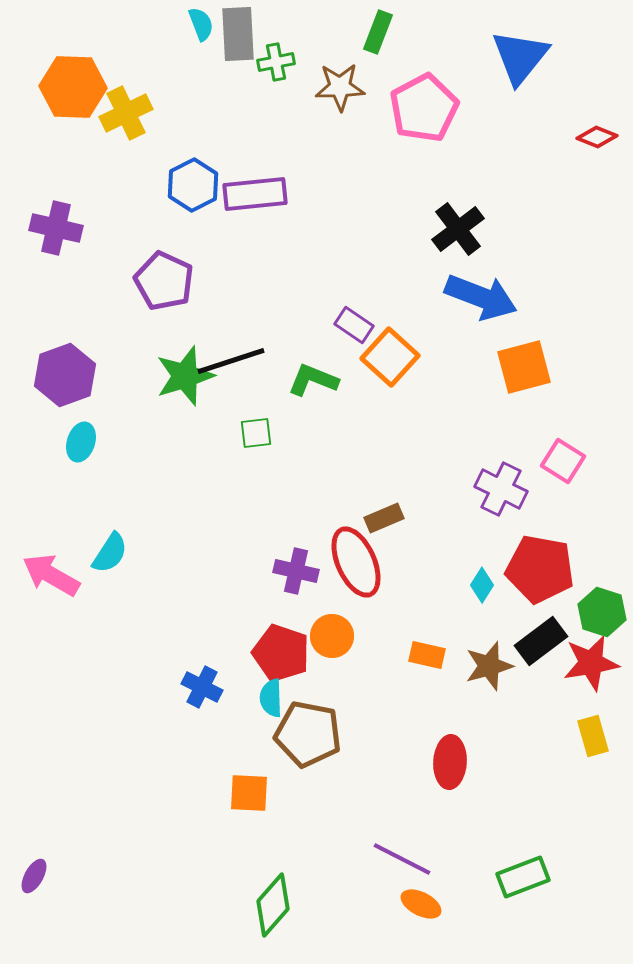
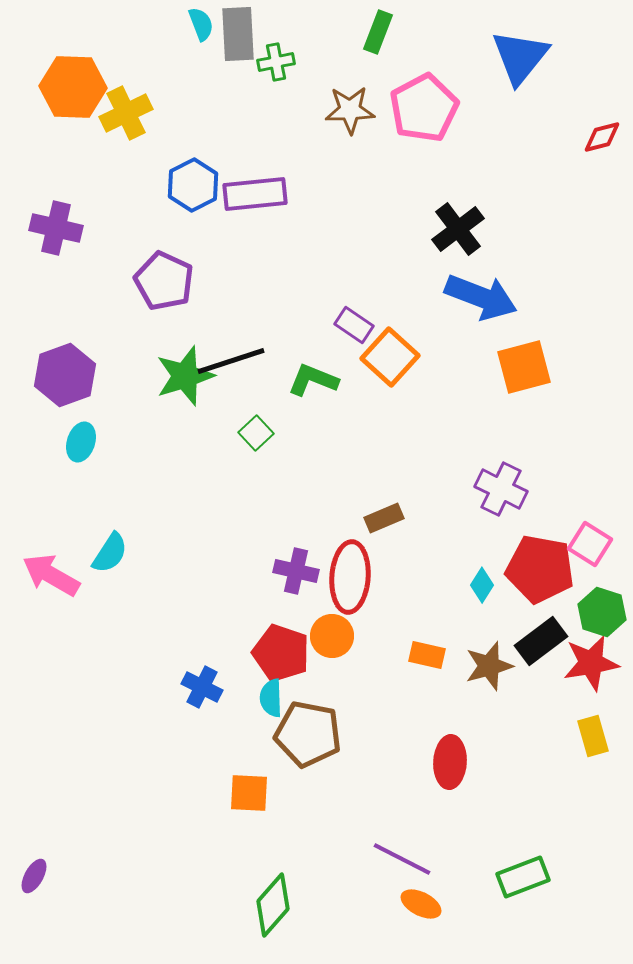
brown star at (340, 87): moved 10 px right, 23 px down
red diamond at (597, 137): moved 5 px right; rotated 36 degrees counterclockwise
green square at (256, 433): rotated 36 degrees counterclockwise
pink square at (563, 461): moved 27 px right, 83 px down
red ellipse at (356, 562): moved 6 px left, 15 px down; rotated 28 degrees clockwise
